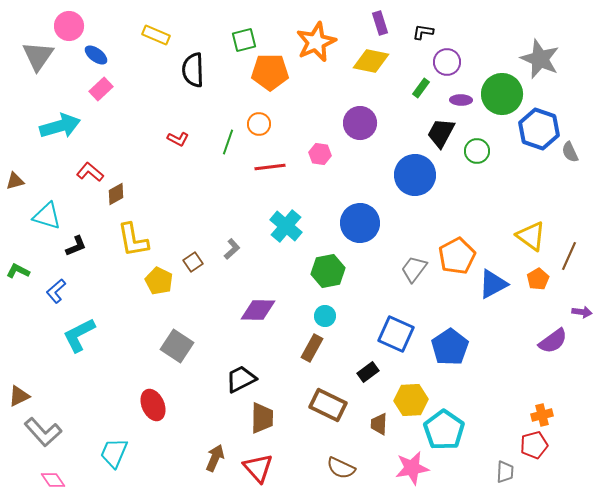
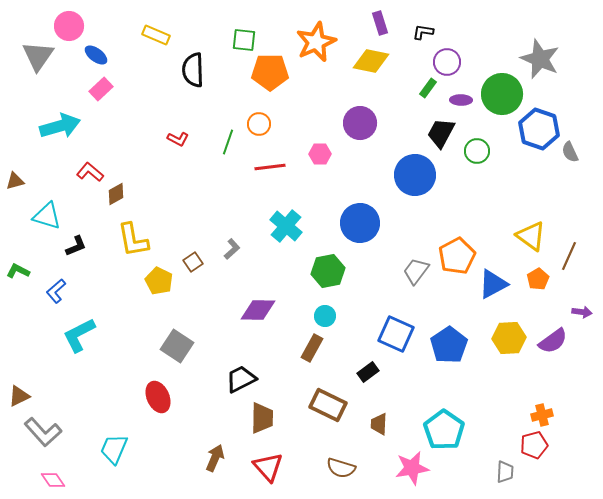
green square at (244, 40): rotated 20 degrees clockwise
green rectangle at (421, 88): moved 7 px right
pink hexagon at (320, 154): rotated 10 degrees counterclockwise
gray trapezoid at (414, 269): moved 2 px right, 2 px down
blue pentagon at (450, 347): moved 1 px left, 2 px up
yellow hexagon at (411, 400): moved 98 px right, 62 px up
red ellipse at (153, 405): moved 5 px right, 8 px up
cyan trapezoid at (114, 453): moved 4 px up
red triangle at (258, 468): moved 10 px right, 1 px up
brown semicircle at (341, 468): rotated 8 degrees counterclockwise
